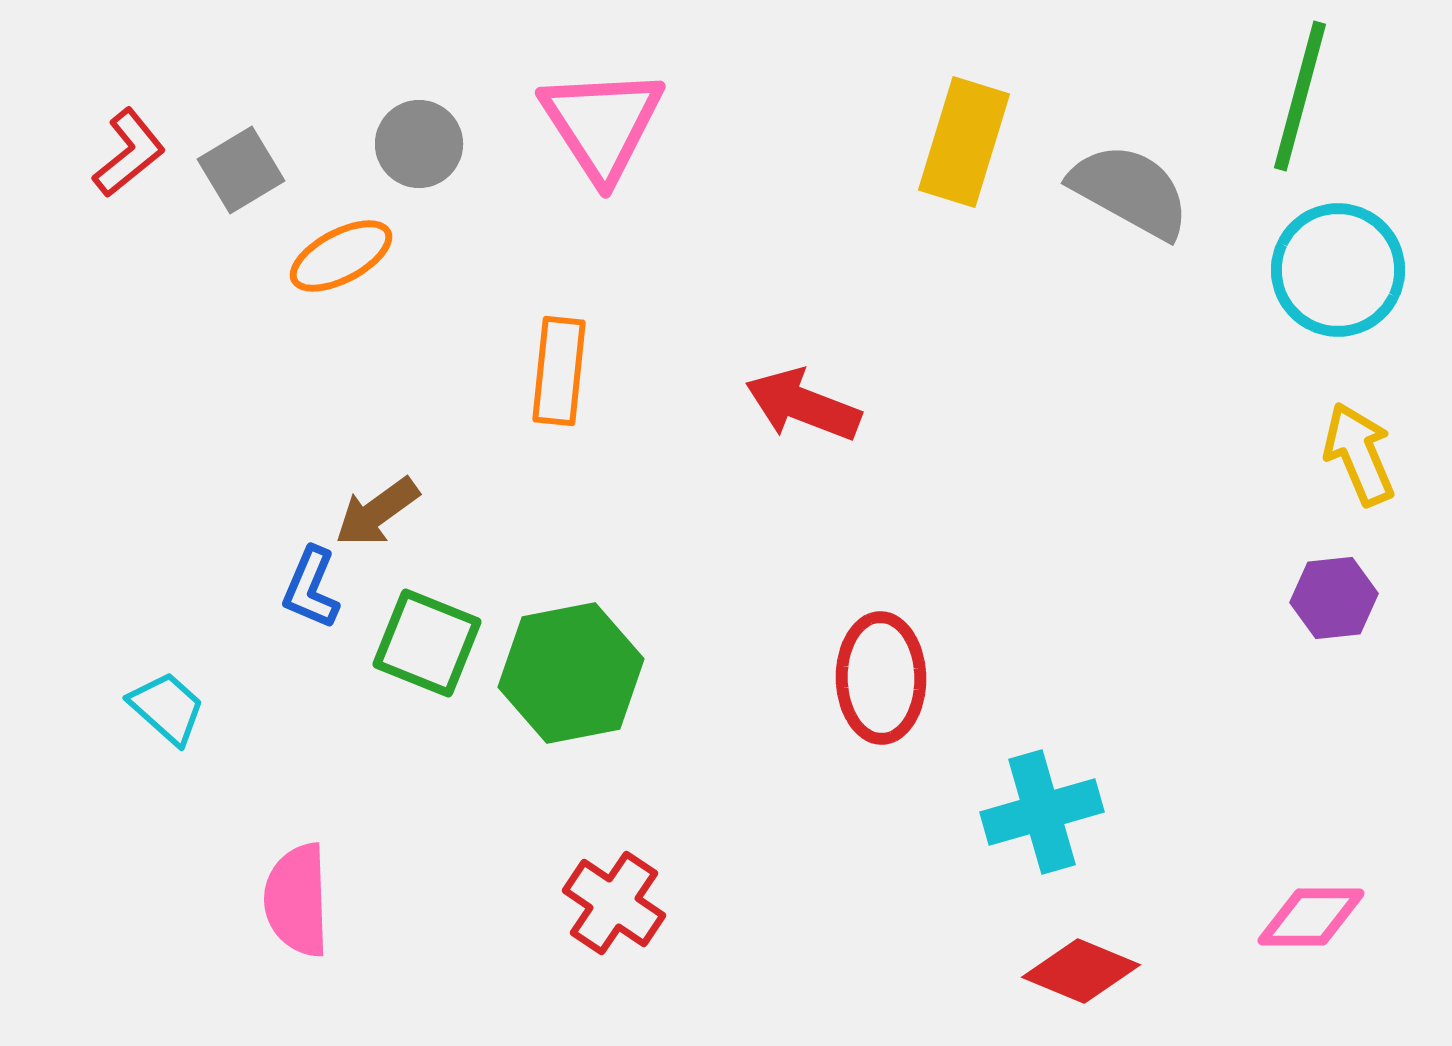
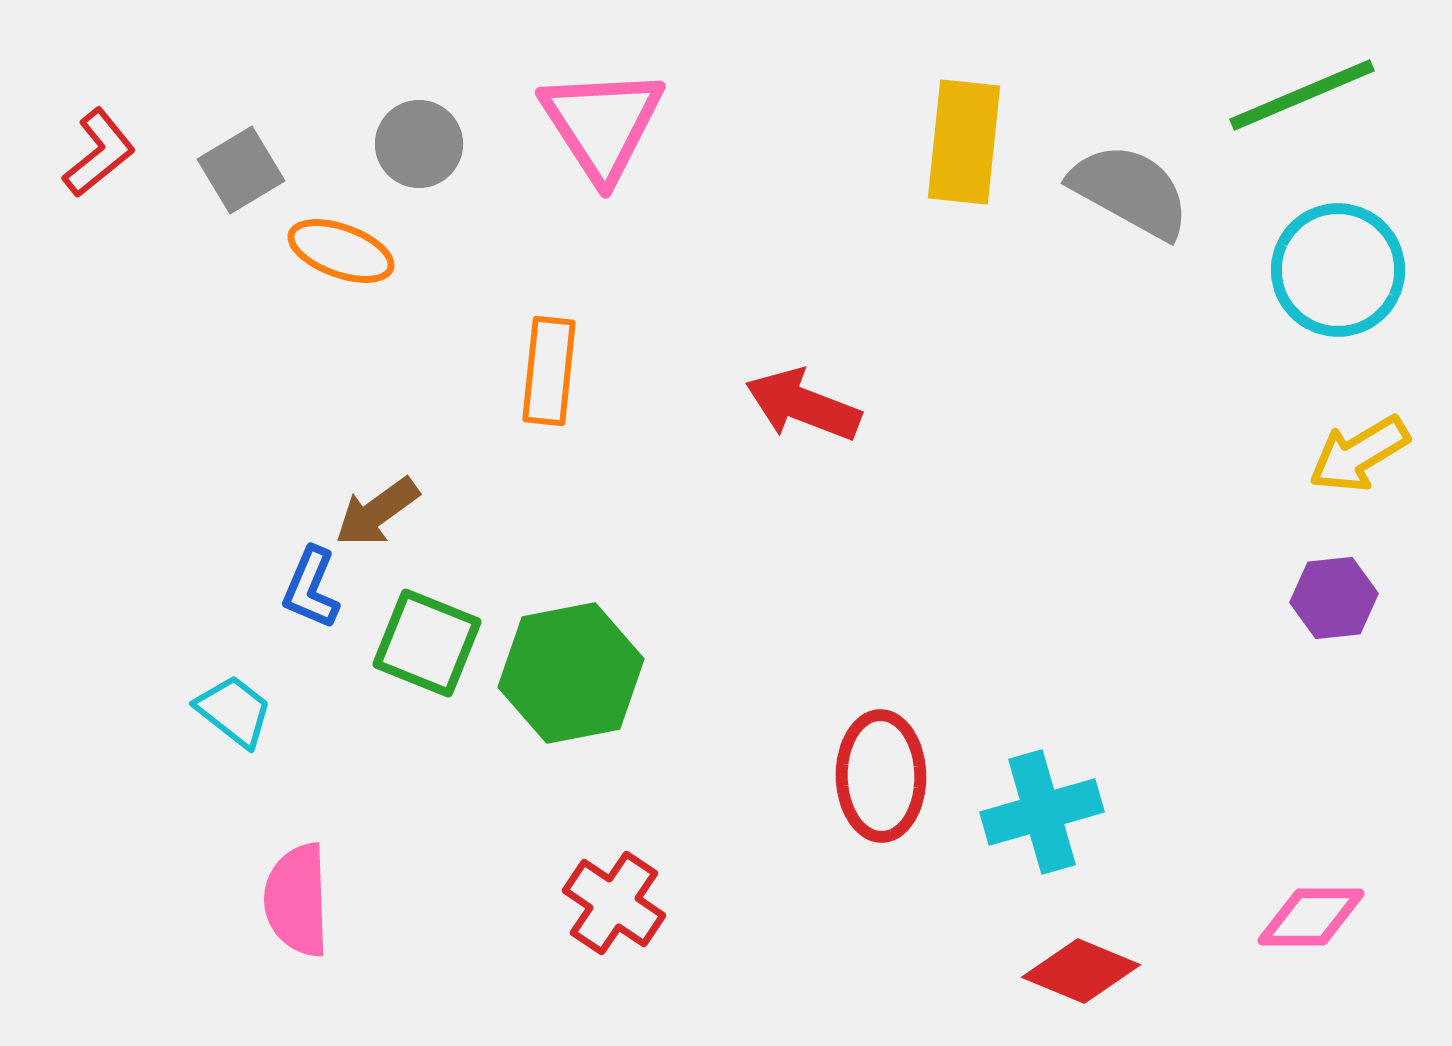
green line: moved 2 px right, 1 px up; rotated 52 degrees clockwise
yellow rectangle: rotated 11 degrees counterclockwise
red L-shape: moved 30 px left
orange ellipse: moved 5 px up; rotated 48 degrees clockwise
orange rectangle: moved 10 px left
yellow arrow: rotated 98 degrees counterclockwise
red ellipse: moved 98 px down
cyan trapezoid: moved 67 px right, 3 px down; rotated 4 degrees counterclockwise
